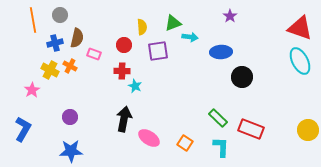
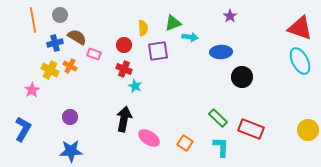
yellow semicircle: moved 1 px right, 1 px down
brown semicircle: moved 1 px up; rotated 72 degrees counterclockwise
red cross: moved 2 px right, 2 px up; rotated 21 degrees clockwise
